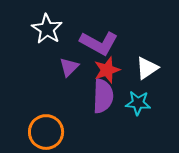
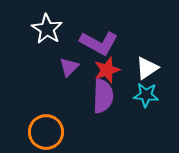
cyan star: moved 8 px right, 8 px up
